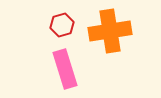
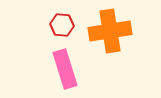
red hexagon: rotated 20 degrees clockwise
